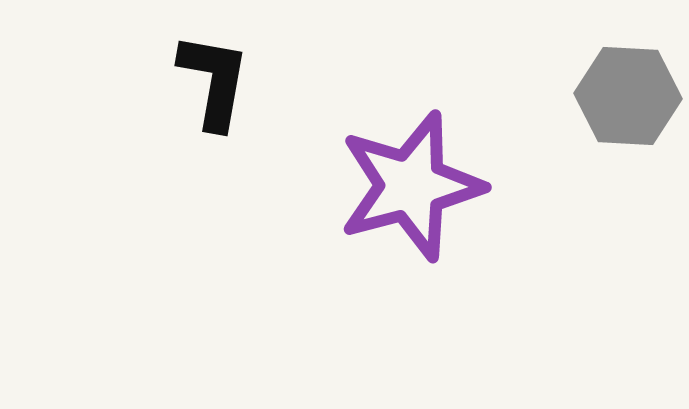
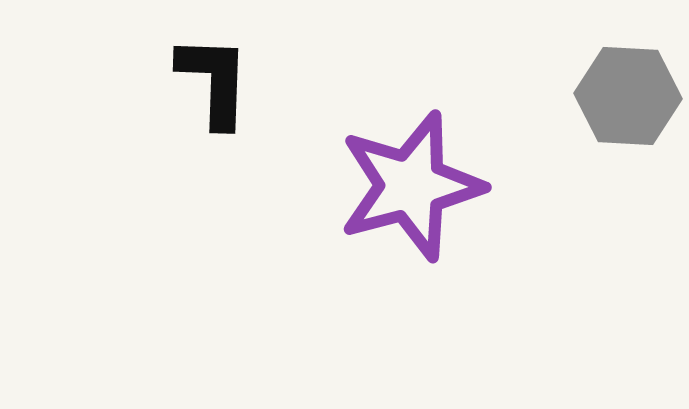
black L-shape: rotated 8 degrees counterclockwise
